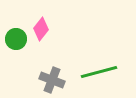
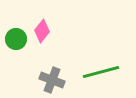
pink diamond: moved 1 px right, 2 px down
green line: moved 2 px right
